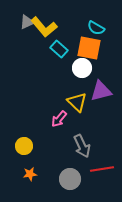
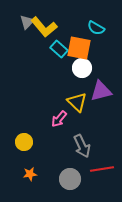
gray triangle: rotated 21 degrees counterclockwise
orange square: moved 10 px left
yellow circle: moved 4 px up
